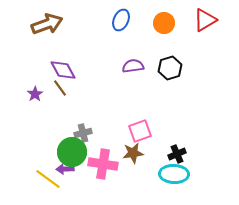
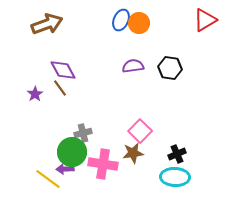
orange circle: moved 25 px left
black hexagon: rotated 25 degrees clockwise
pink square: rotated 25 degrees counterclockwise
cyan ellipse: moved 1 px right, 3 px down
